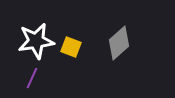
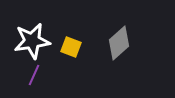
white star: moved 4 px left
purple line: moved 2 px right, 3 px up
